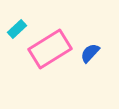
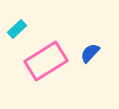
pink rectangle: moved 4 px left, 12 px down
